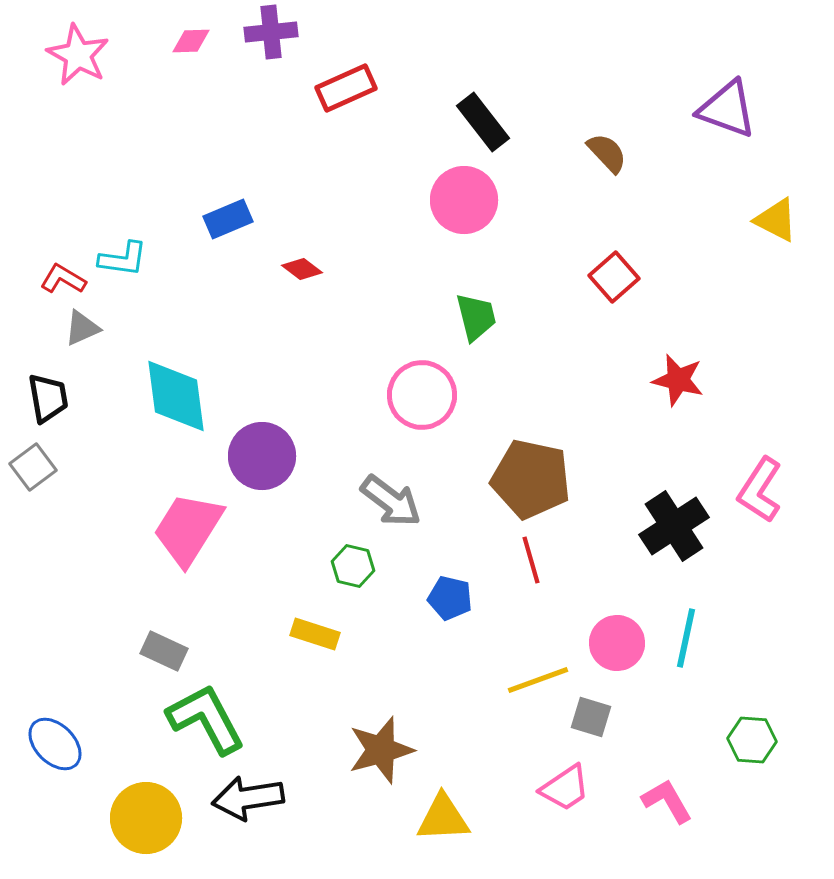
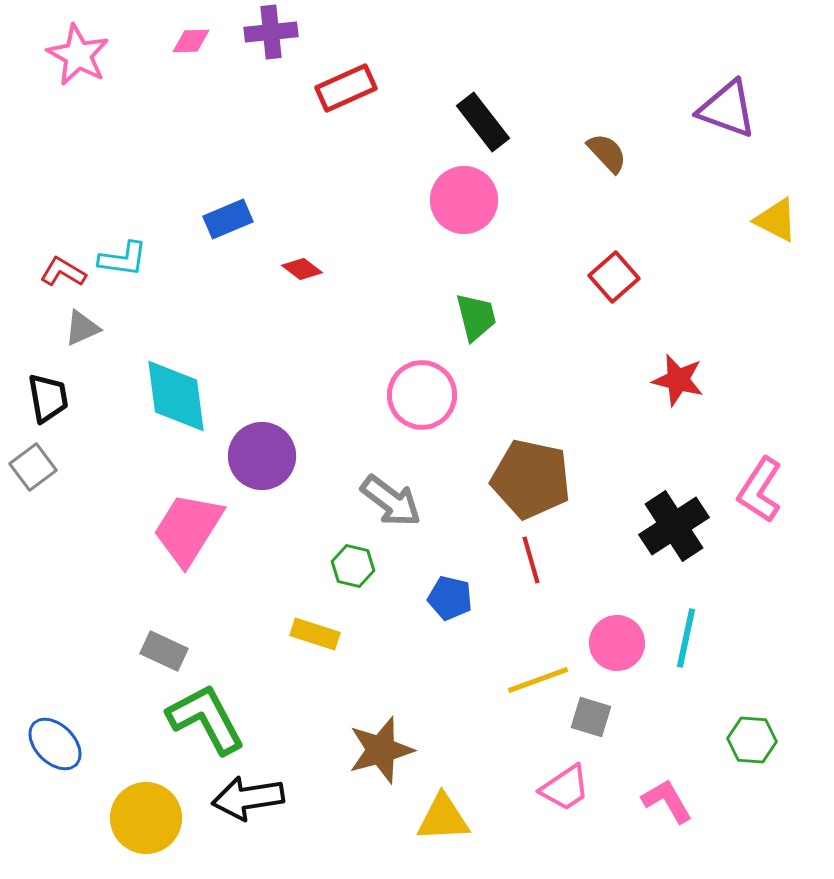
red L-shape at (63, 279): moved 7 px up
